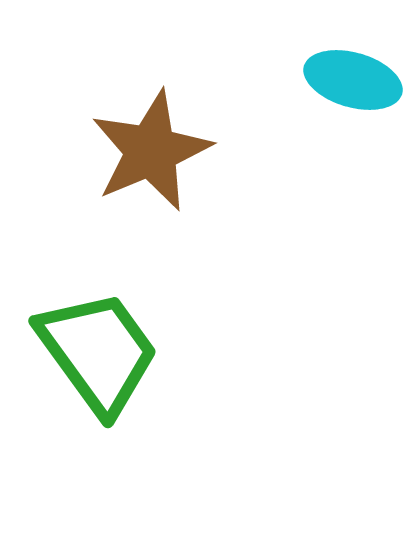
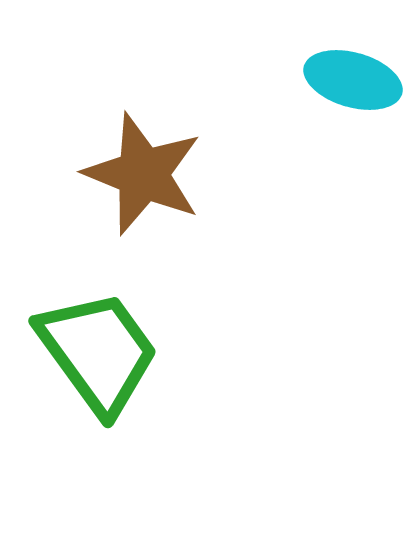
brown star: moved 8 px left, 23 px down; rotated 27 degrees counterclockwise
